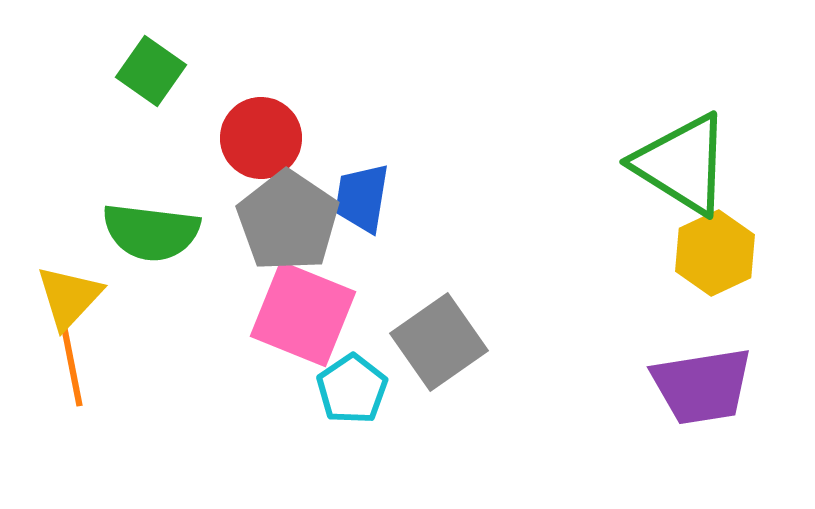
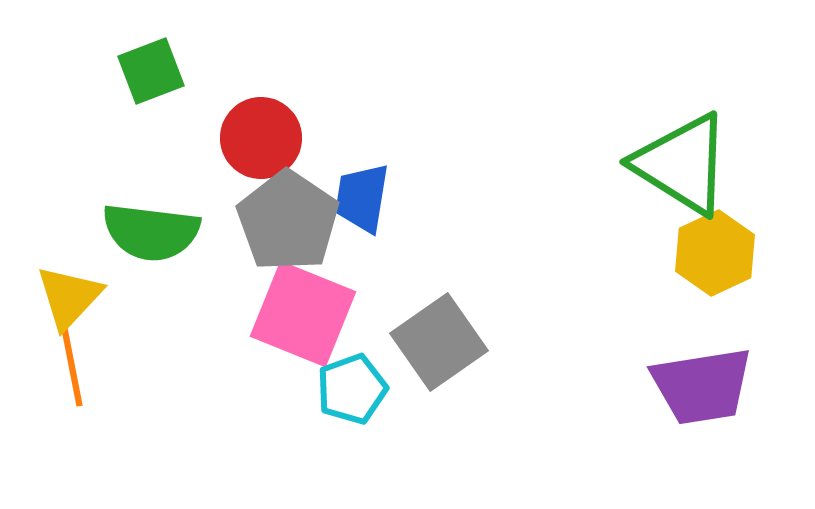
green square: rotated 34 degrees clockwise
cyan pentagon: rotated 14 degrees clockwise
